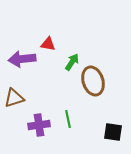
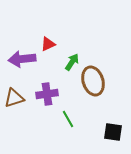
red triangle: rotated 35 degrees counterclockwise
green line: rotated 18 degrees counterclockwise
purple cross: moved 8 px right, 31 px up
